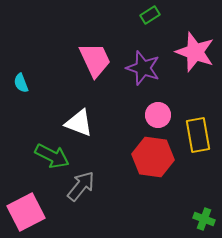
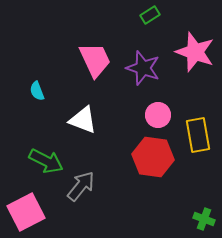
cyan semicircle: moved 16 px right, 8 px down
white triangle: moved 4 px right, 3 px up
green arrow: moved 6 px left, 5 px down
